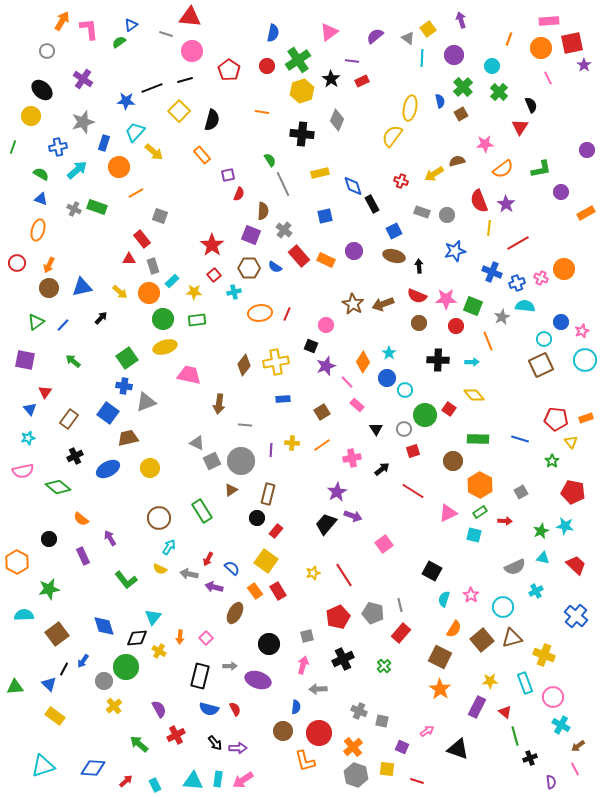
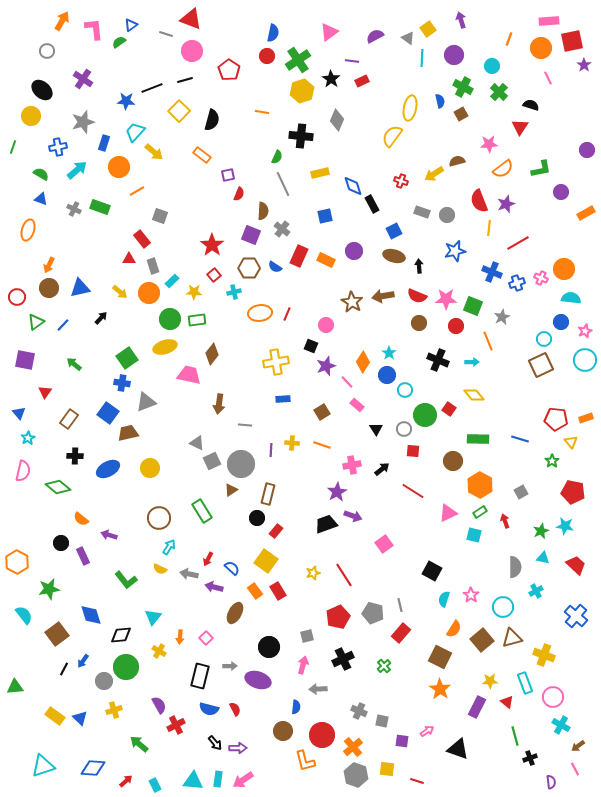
red triangle at (190, 17): moved 1 px right, 2 px down; rotated 15 degrees clockwise
pink L-shape at (89, 29): moved 5 px right
purple semicircle at (375, 36): rotated 12 degrees clockwise
red square at (572, 43): moved 2 px up
red circle at (267, 66): moved 10 px up
green cross at (463, 87): rotated 18 degrees counterclockwise
black semicircle at (531, 105): rotated 49 degrees counterclockwise
black cross at (302, 134): moved 1 px left, 2 px down
pink star at (485, 144): moved 4 px right
orange rectangle at (202, 155): rotated 12 degrees counterclockwise
green semicircle at (270, 160): moved 7 px right, 3 px up; rotated 56 degrees clockwise
orange line at (136, 193): moved 1 px right, 2 px up
purple star at (506, 204): rotated 18 degrees clockwise
green rectangle at (97, 207): moved 3 px right
orange ellipse at (38, 230): moved 10 px left
gray cross at (284, 230): moved 2 px left, 1 px up
red rectangle at (299, 256): rotated 65 degrees clockwise
red circle at (17, 263): moved 34 px down
blue triangle at (82, 287): moved 2 px left, 1 px down
brown star at (353, 304): moved 1 px left, 2 px up
brown arrow at (383, 304): moved 8 px up; rotated 10 degrees clockwise
cyan semicircle at (525, 306): moved 46 px right, 8 px up
green circle at (163, 319): moved 7 px right
pink star at (582, 331): moved 3 px right
black cross at (438, 360): rotated 20 degrees clockwise
green arrow at (73, 361): moved 1 px right, 3 px down
brown diamond at (244, 365): moved 32 px left, 11 px up
blue circle at (387, 378): moved 3 px up
blue cross at (124, 386): moved 2 px left, 3 px up
blue triangle at (30, 409): moved 11 px left, 4 px down
cyan star at (28, 438): rotated 16 degrees counterclockwise
brown trapezoid at (128, 438): moved 5 px up
orange line at (322, 445): rotated 54 degrees clockwise
red square at (413, 451): rotated 24 degrees clockwise
black cross at (75, 456): rotated 28 degrees clockwise
pink cross at (352, 458): moved 7 px down
gray circle at (241, 461): moved 3 px down
pink semicircle at (23, 471): rotated 65 degrees counterclockwise
red arrow at (505, 521): rotated 112 degrees counterclockwise
black trapezoid at (326, 524): rotated 30 degrees clockwise
purple arrow at (110, 538): moved 1 px left, 3 px up; rotated 42 degrees counterclockwise
black circle at (49, 539): moved 12 px right, 4 px down
gray semicircle at (515, 567): rotated 65 degrees counterclockwise
cyan semicircle at (24, 615): rotated 54 degrees clockwise
blue diamond at (104, 626): moved 13 px left, 11 px up
black diamond at (137, 638): moved 16 px left, 3 px up
black circle at (269, 644): moved 3 px down
blue triangle at (49, 684): moved 31 px right, 34 px down
yellow cross at (114, 706): moved 4 px down; rotated 21 degrees clockwise
purple semicircle at (159, 709): moved 4 px up
red triangle at (505, 712): moved 2 px right, 10 px up
red circle at (319, 733): moved 3 px right, 2 px down
red cross at (176, 735): moved 10 px up
purple square at (402, 747): moved 6 px up; rotated 16 degrees counterclockwise
